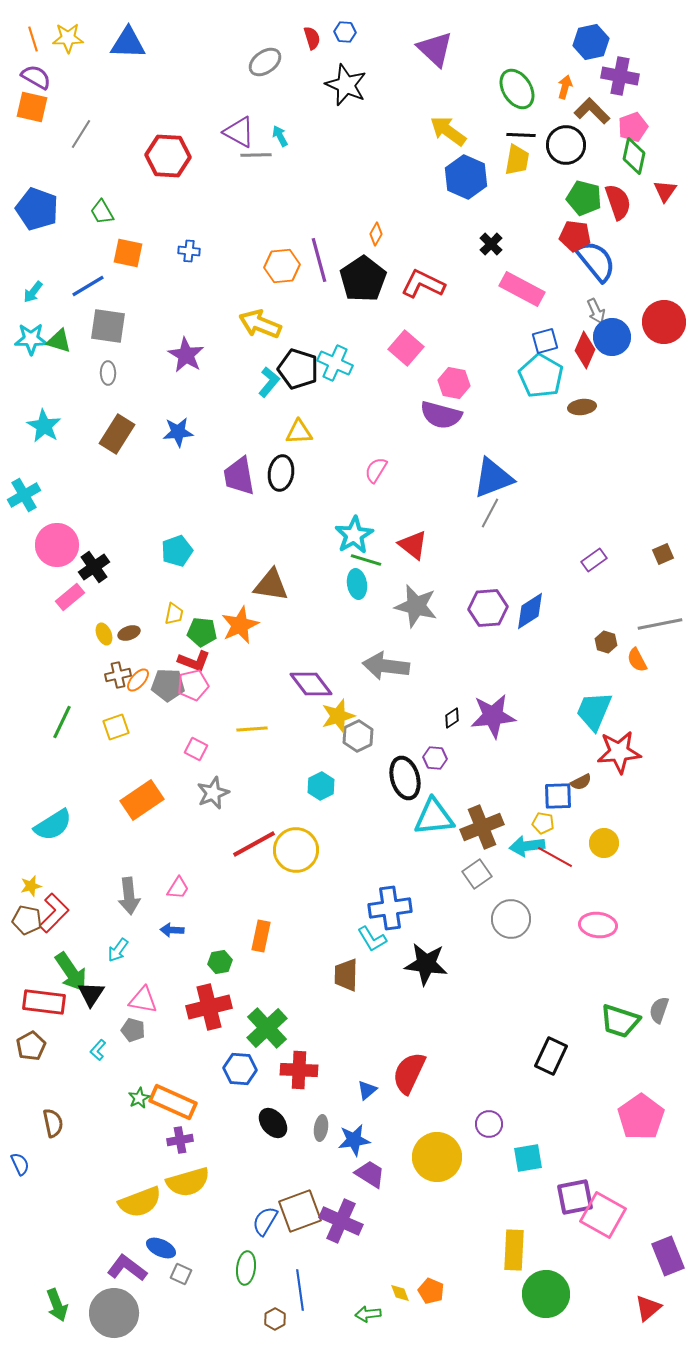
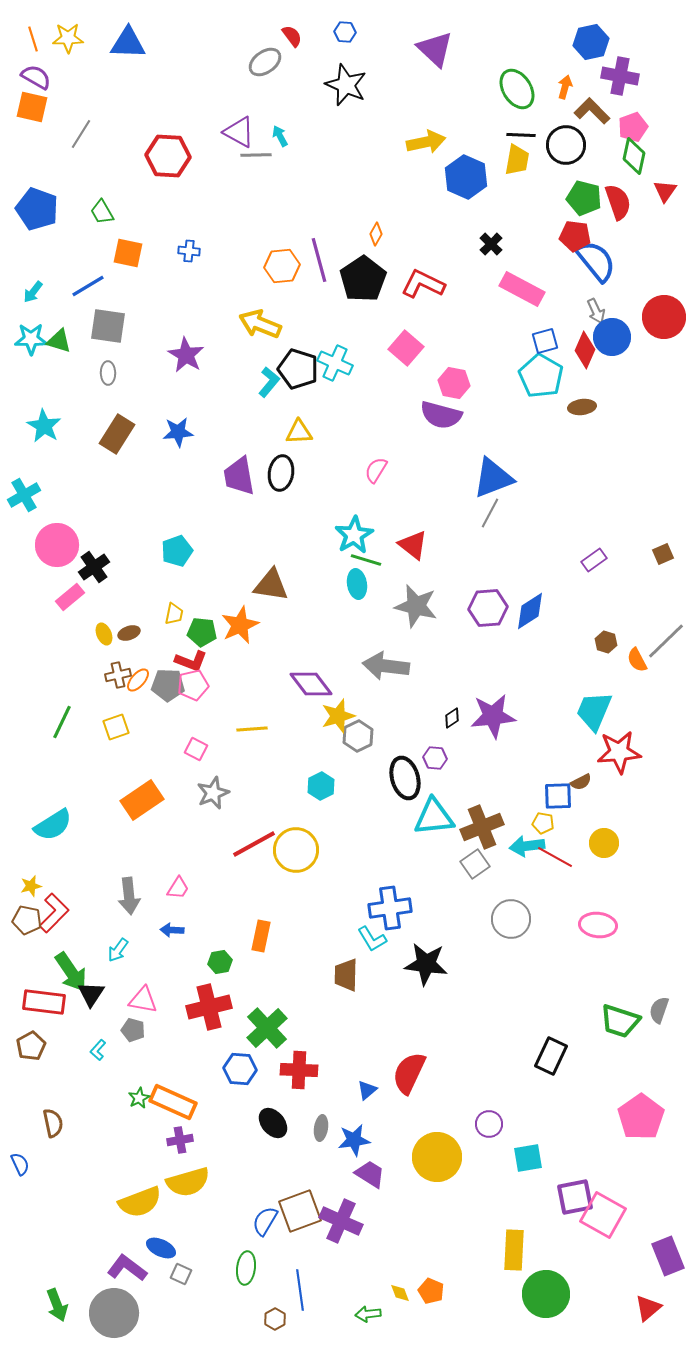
red semicircle at (312, 38): moved 20 px left, 2 px up; rotated 20 degrees counterclockwise
yellow arrow at (448, 131): moved 22 px left, 11 px down; rotated 132 degrees clockwise
red circle at (664, 322): moved 5 px up
gray line at (660, 624): moved 6 px right, 17 px down; rotated 33 degrees counterclockwise
red L-shape at (194, 661): moved 3 px left
gray square at (477, 874): moved 2 px left, 10 px up
